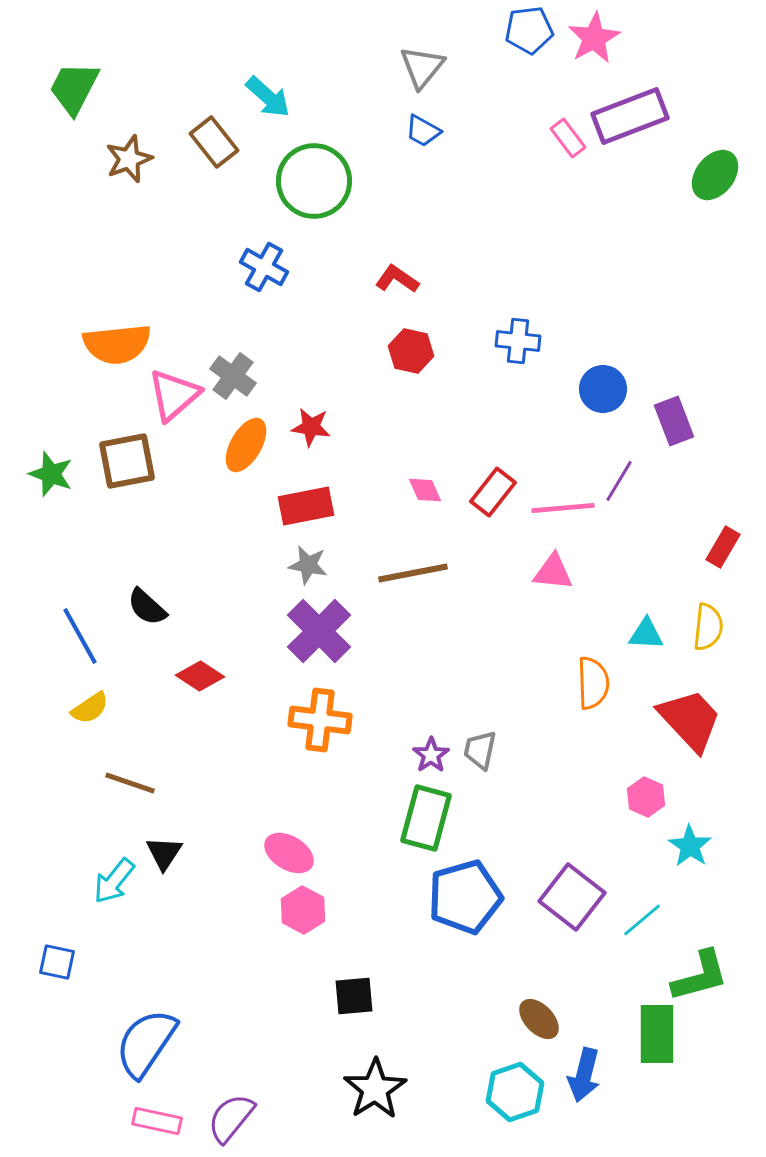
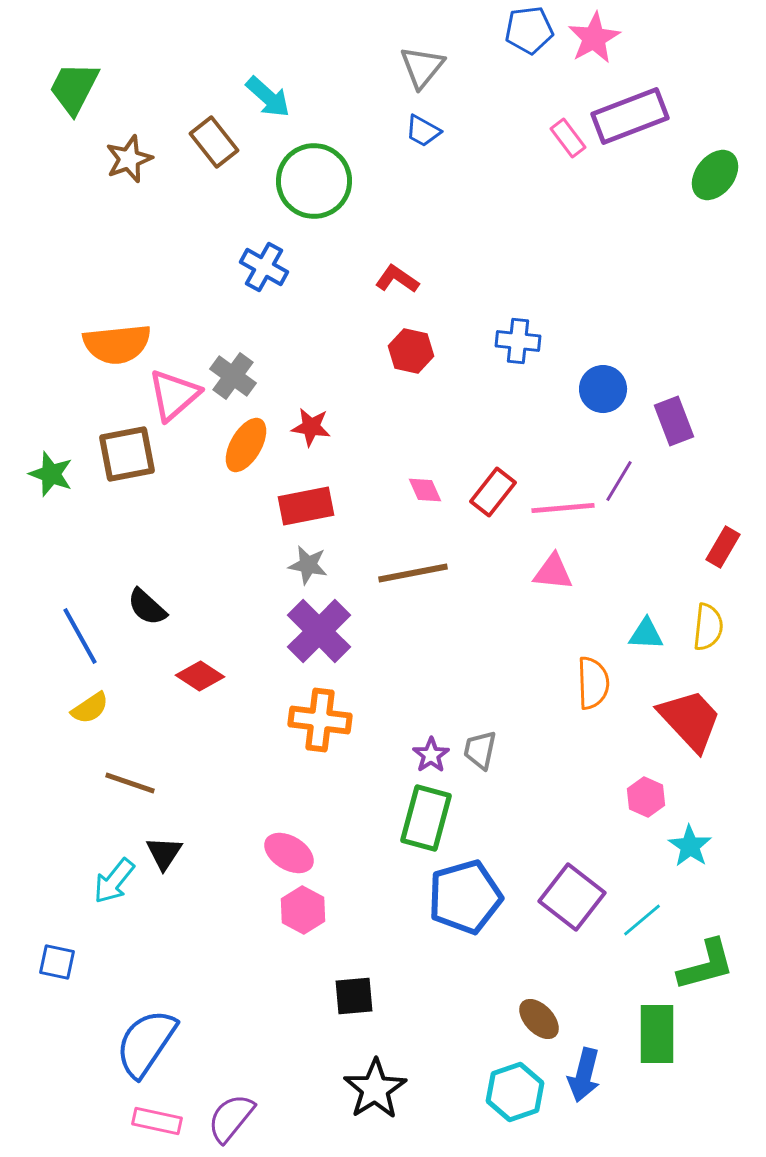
brown square at (127, 461): moved 7 px up
green L-shape at (700, 976): moved 6 px right, 11 px up
